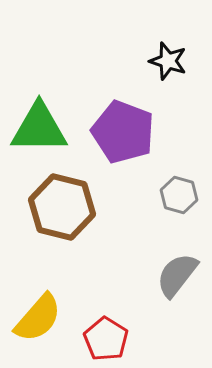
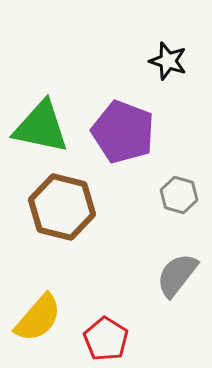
green triangle: moved 2 px right, 1 px up; rotated 12 degrees clockwise
